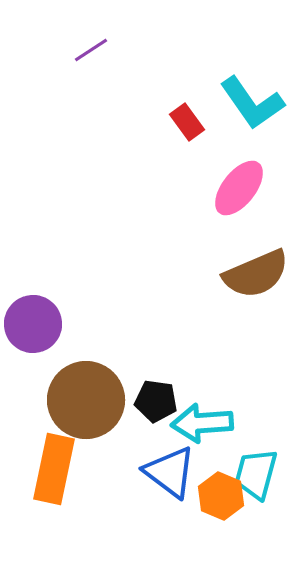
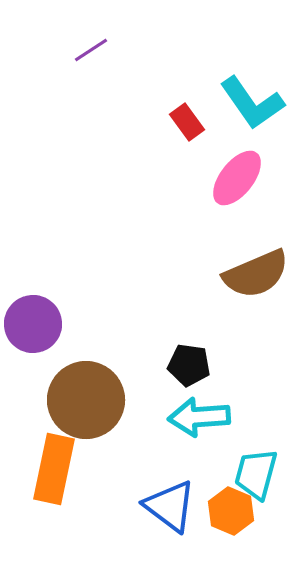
pink ellipse: moved 2 px left, 10 px up
black pentagon: moved 33 px right, 36 px up
cyan arrow: moved 3 px left, 6 px up
blue triangle: moved 34 px down
orange hexagon: moved 10 px right, 15 px down
